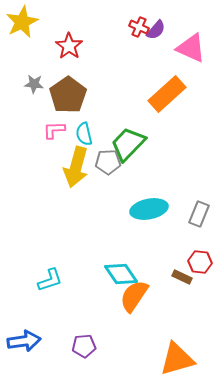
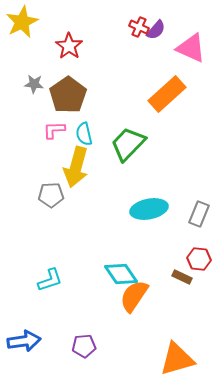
gray pentagon: moved 57 px left, 33 px down
red hexagon: moved 1 px left, 3 px up
